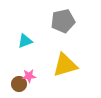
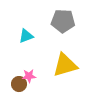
gray pentagon: rotated 15 degrees clockwise
cyan triangle: moved 1 px right, 5 px up
